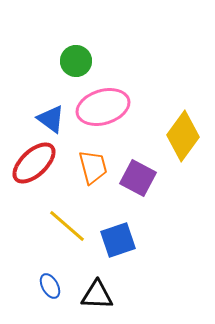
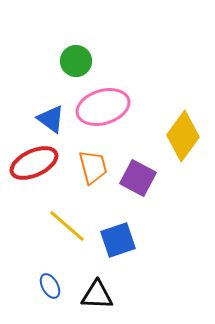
red ellipse: rotated 18 degrees clockwise
